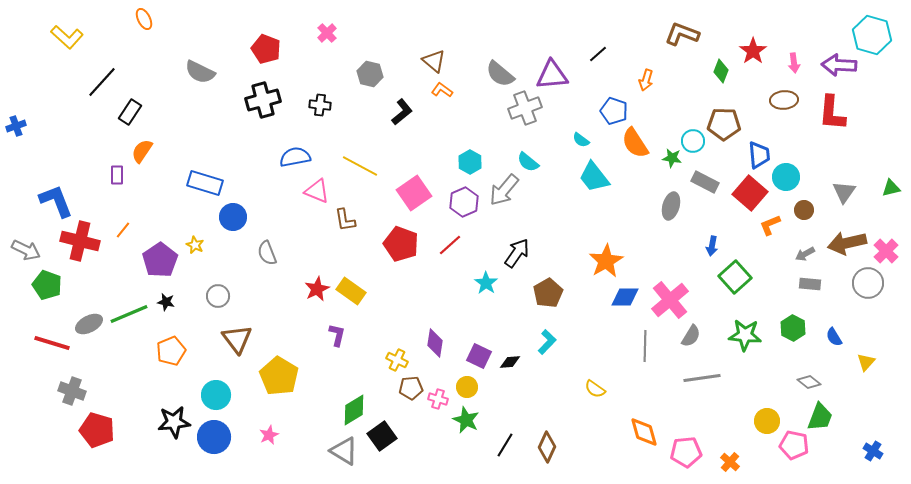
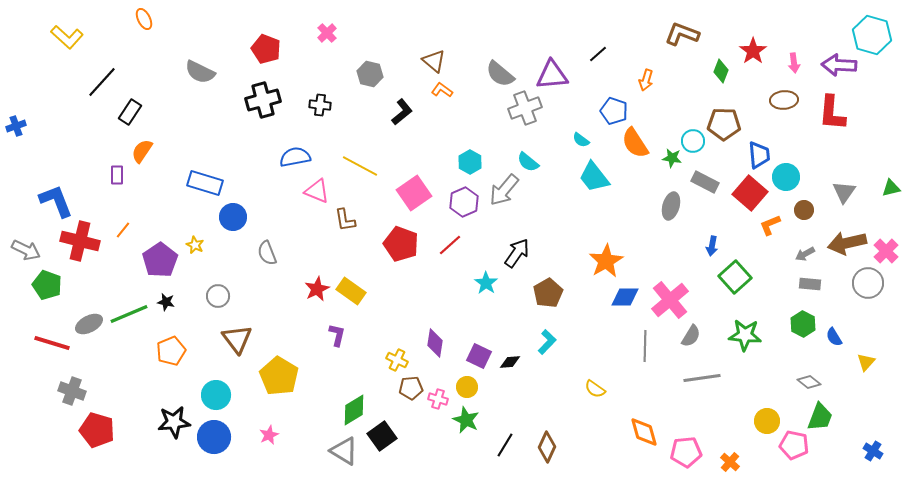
green hexagon at (793, 328): moved 10 px right, 4 px up
